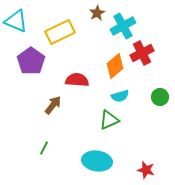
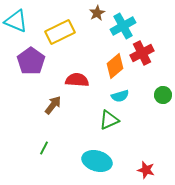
green circle: moved 3 px right, 2 px up
cyan ellipse: rotated 8 degrees clockwise
